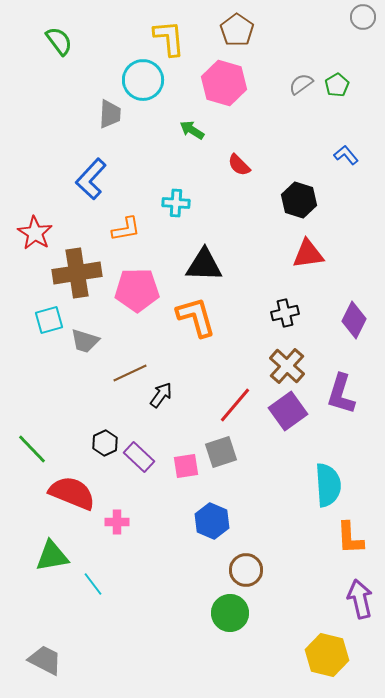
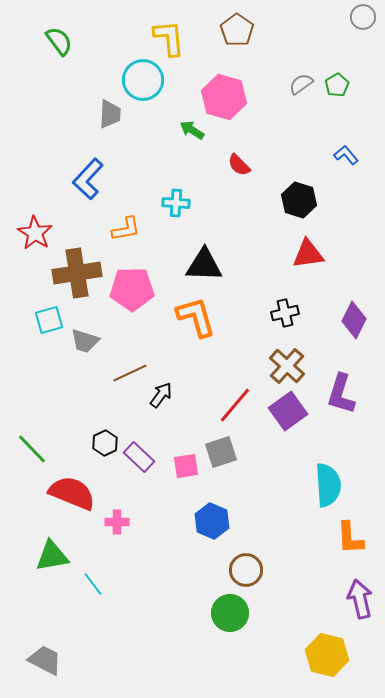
pink hexagon at (224, 83): moved 14 px down
blue L-shape at (91, 179): moved 3 px left
pink pentagon at (137, 290): moved 5 px left, 1 px up
